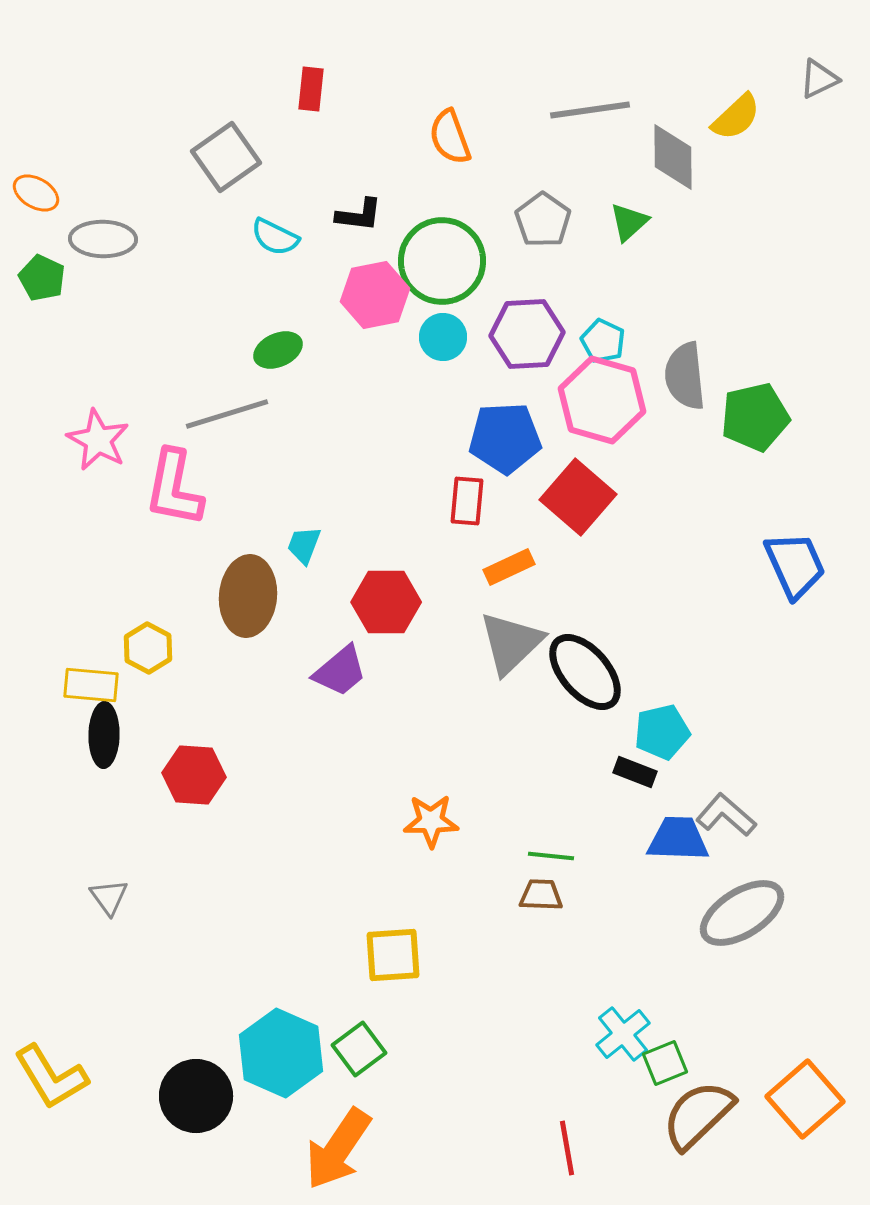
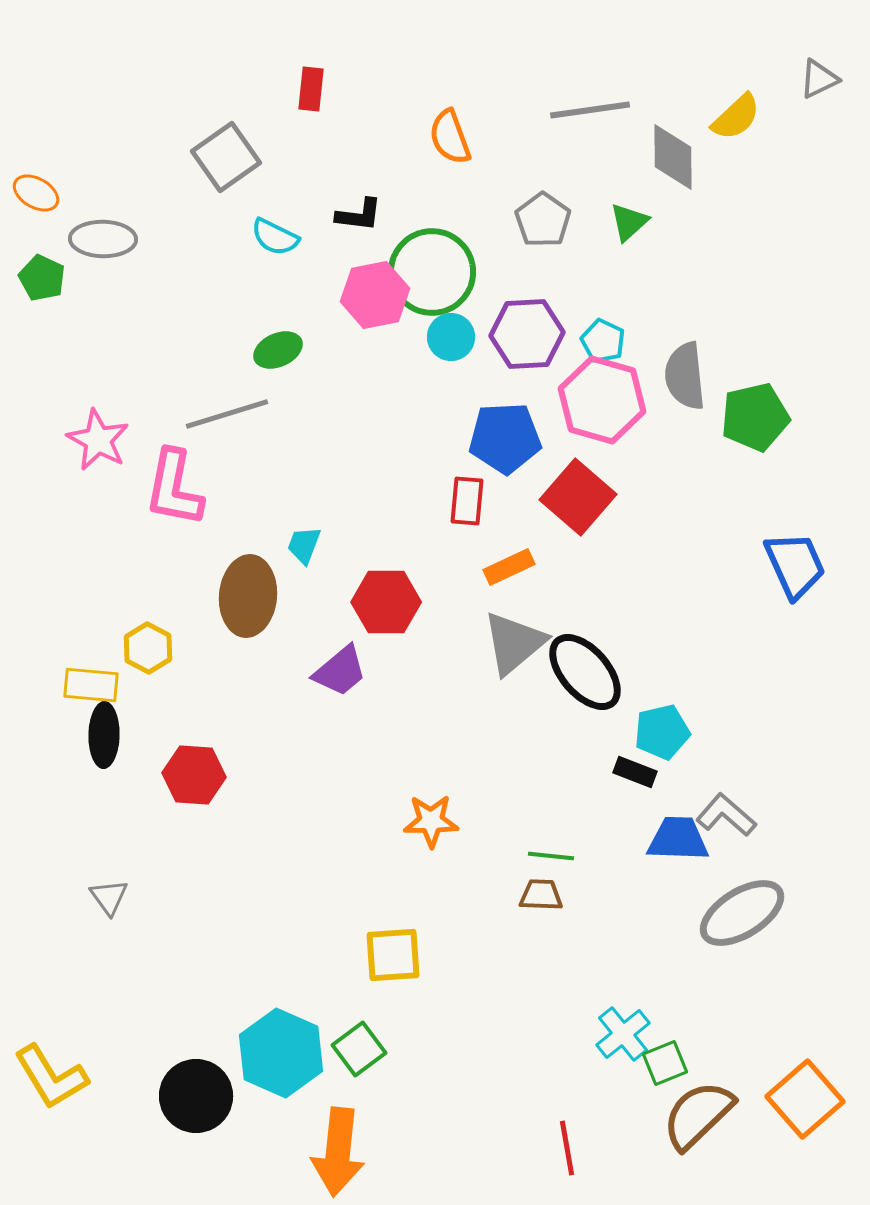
green circle at (442, 261): moved 10 px left, 11 px down
cyan circle at (443, 337): moved 8 px right
gray triangle at (511, 643): moved 3 px right; rotated 4 degrees clockwise
orange arrow at (338, 1149): moved 3 px down; rotated 28 degrees counterclockwise
